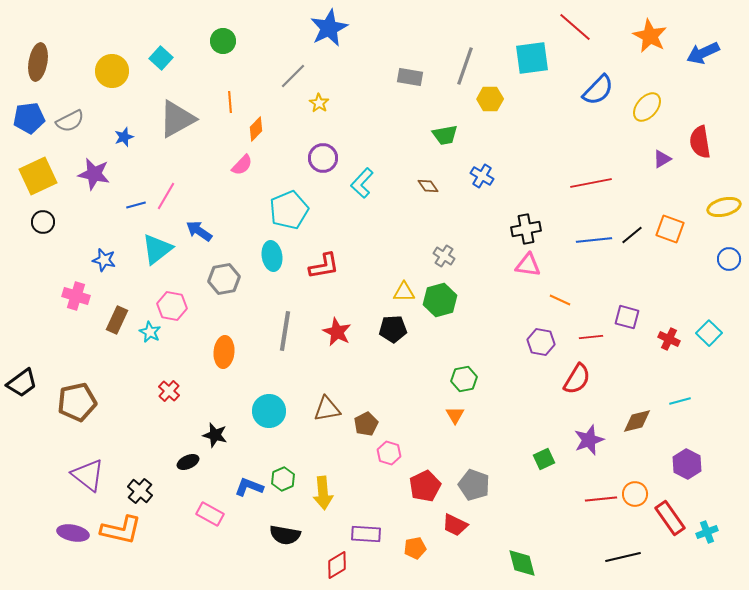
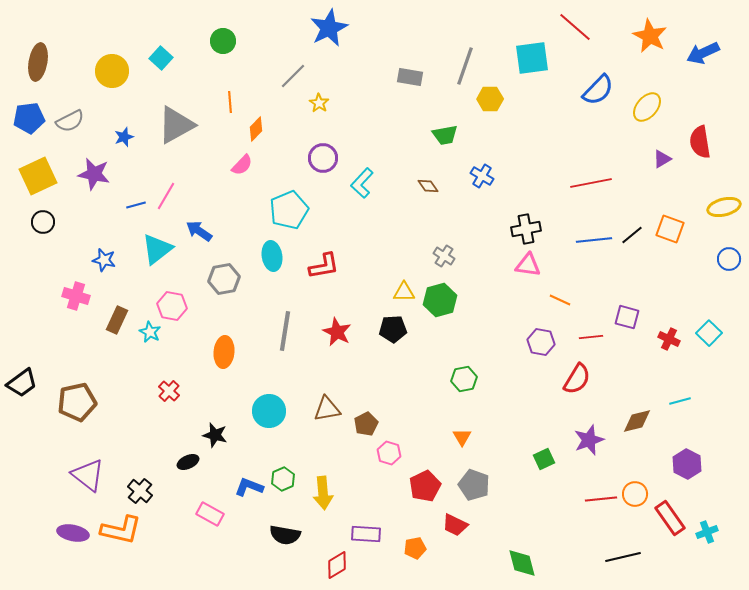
gray triangle at (177, 119): moved 1 px left, 6 px down
orange triangle at (455, 415): moved 7 px right, 22 px down
